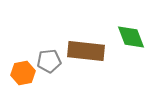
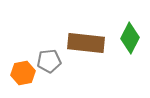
green diamond: moved 1 px left, 1 px down; rotated 48 degrees clockwise
brown rectangle: moved 8 px up
